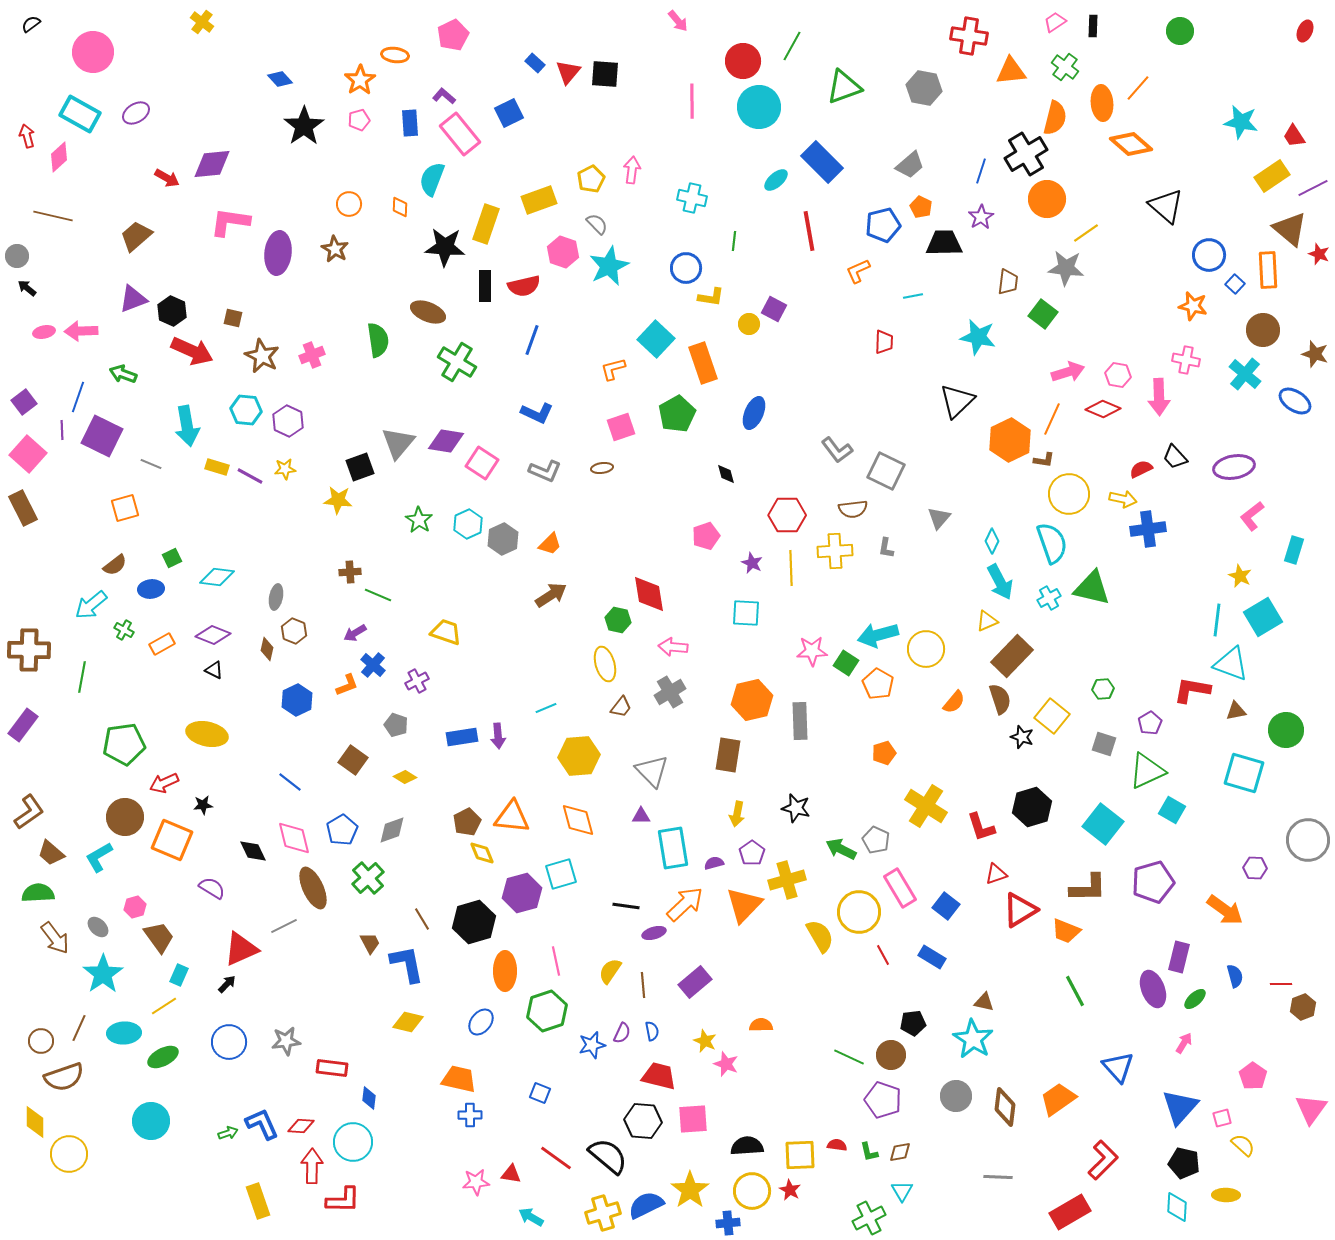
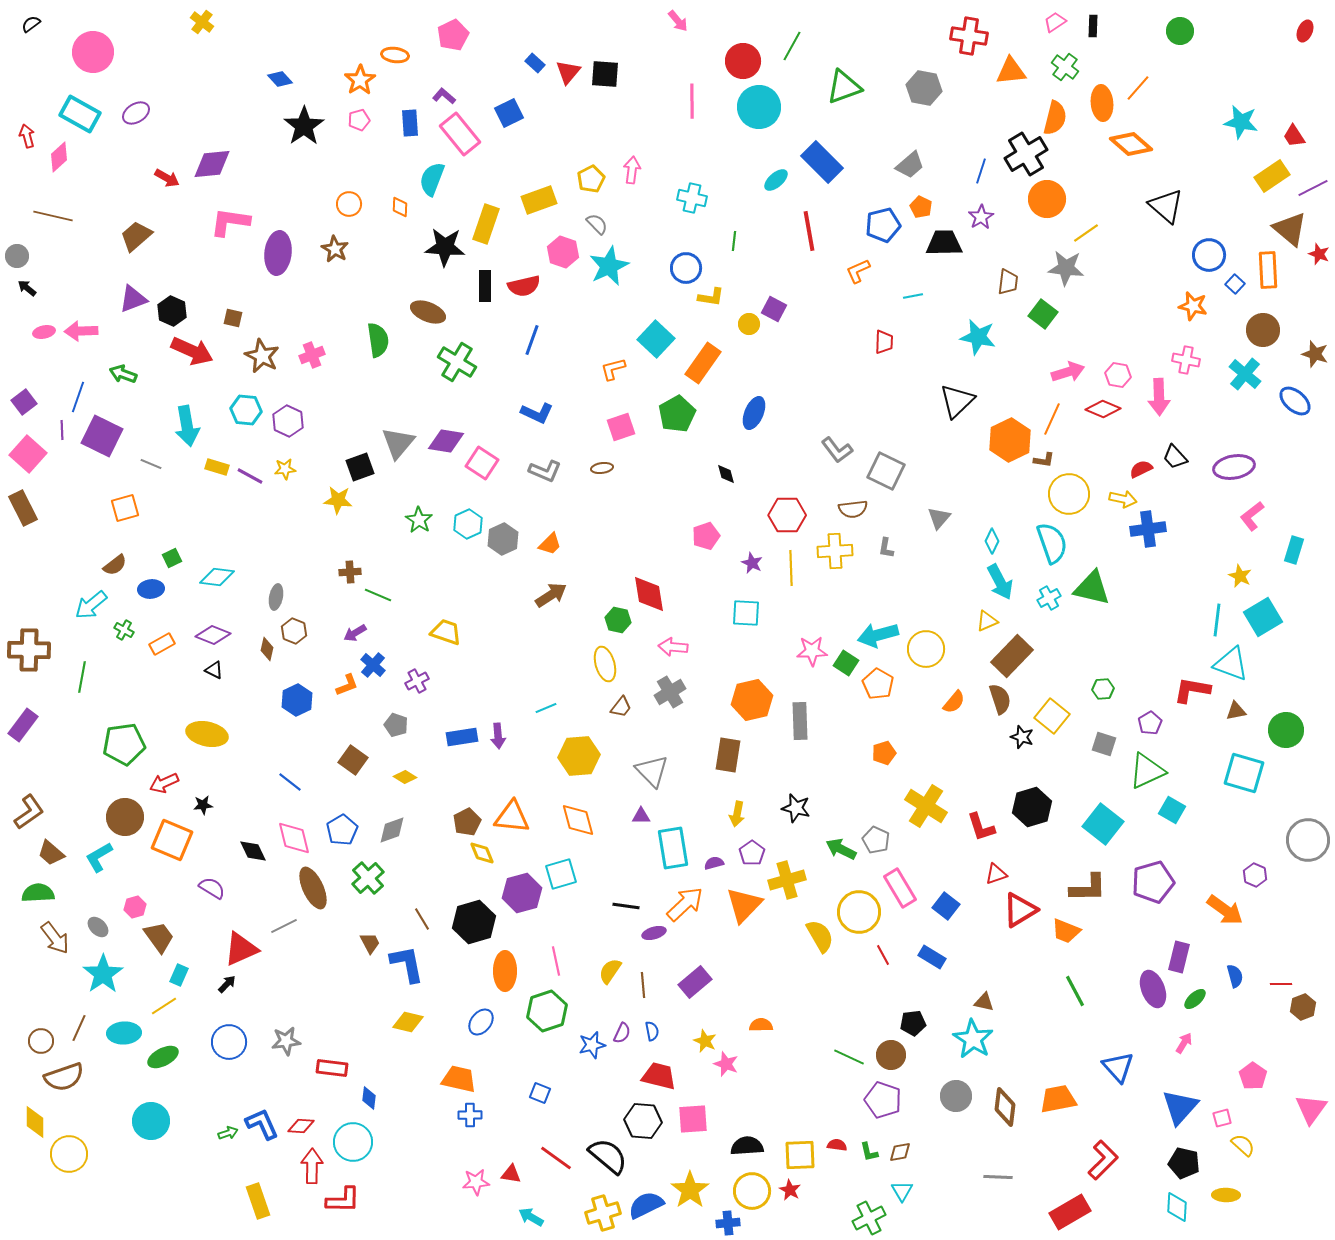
orange rectangle at (703, 363): rotated 54 degrees clockwise
blue ellipse at (1295, 401): rotated 8 degrees clockwise
purple hexagon at (1255, 868): moved 7 px down; rotated 20 degrees clockwise
orange trapezoid at (1058, 1099): rotated 24 degrees clockwise
